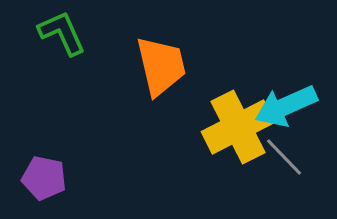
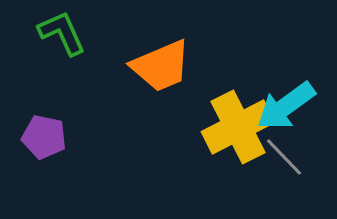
orange trapezoid: rotated 80 degrees clockwise
cyan arrow: rotated 12 degrees counterclockwise
purple pentagon: moved 41 px up
